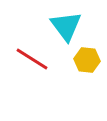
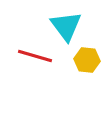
red line: moved 3 px right, 3 px up; rotated 16 degrees counterclockwise
